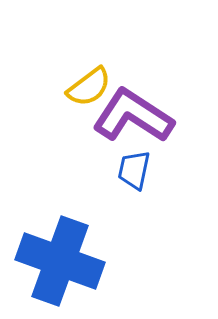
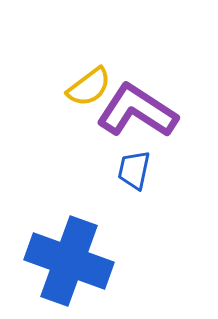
purple L-shape: moved 4 px right, 5 px up
blue cross: moved 9 px right
